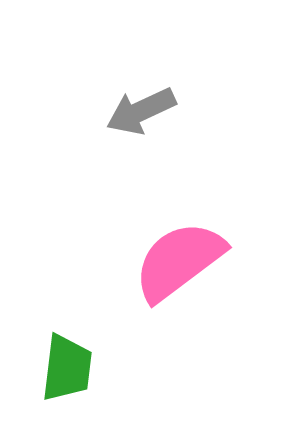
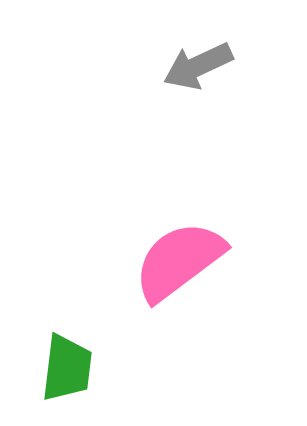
gray arrow: moved 57 px right, 45 px up
